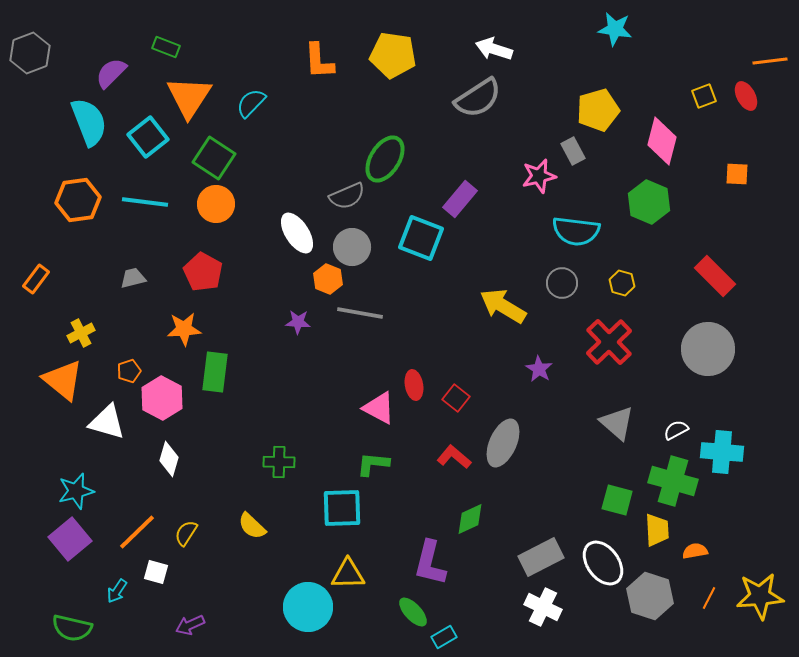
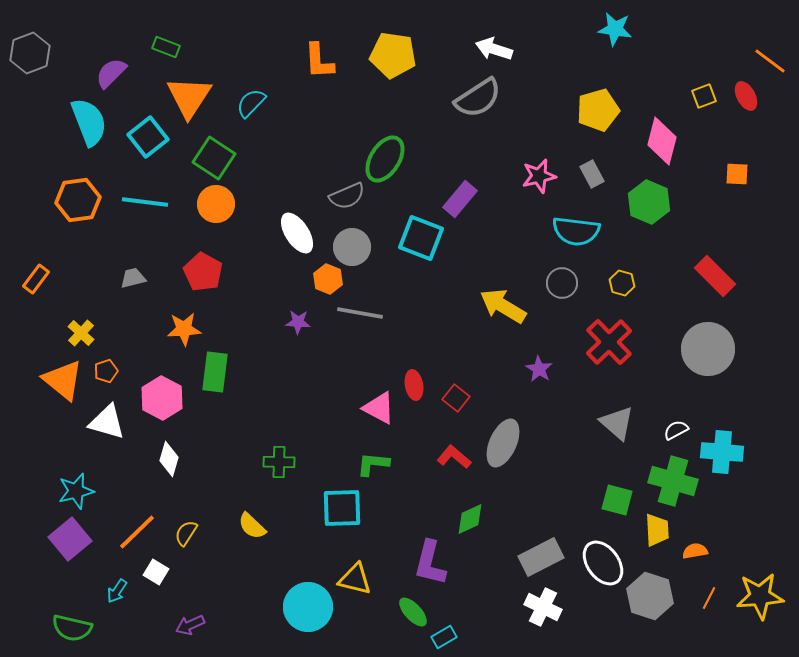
orange line at (770, 61): rotated 44 degrees clockwise
gray rectangle at (573, 151): moved 19 px right, 23 px down
yellow cross at (81, 333): rotated 20 degrees counterclockwise
orange pentagon at (129, 371): moved 23 px left
white square at (156, 572): rotated 15 degrees clockwise
yellow triangle at (348, 574): moved 7 px right, 5 px down; rotated 15 degrees clockwise
